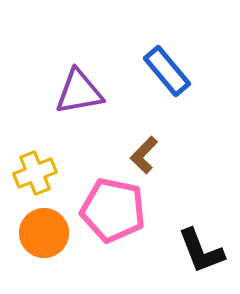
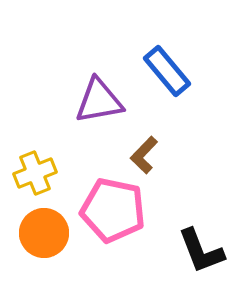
purple triangle: moved 20 px right, 9 px down
